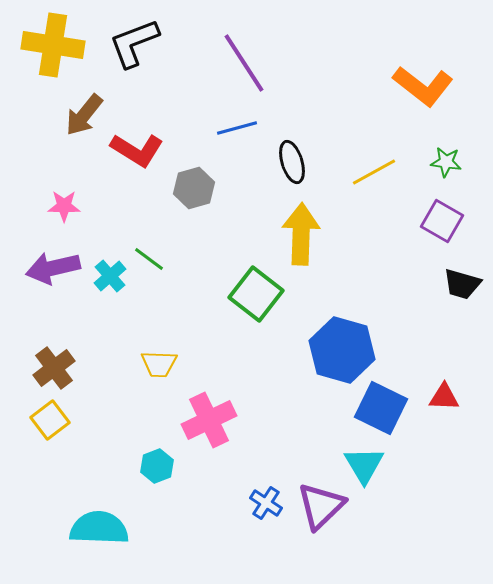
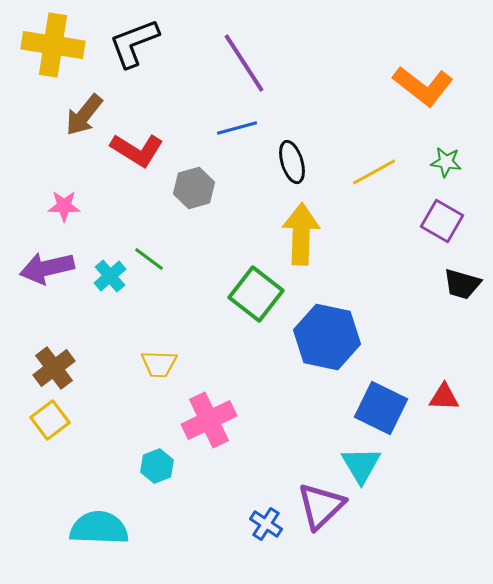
purple arrow: moved 6 px left
blue hexagon: moved 15 px left, 13 px up; rotated 4 degrees counterclockwise
cyan triangle: moved 3 px left
blue cross: moved 21 px down
